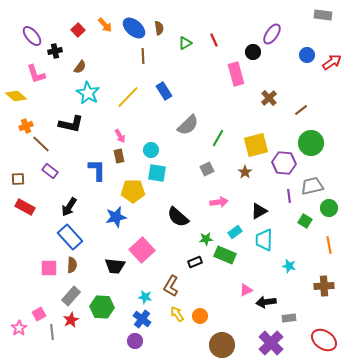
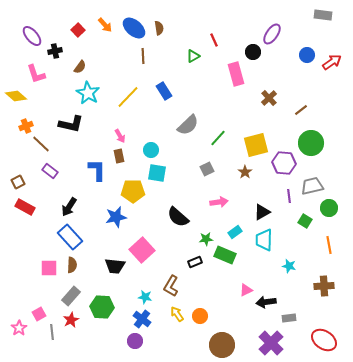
green triangle at (185, 43): moved 8 px right, 13 px down
green line at (218, 138): rotated 12 degrees clockwise
brown square at (18, 179): moved 3 px down; rotated 24 degrees counterclockwise
black triangle at (259, 211): moved 3 px right, 1 px down
